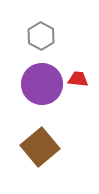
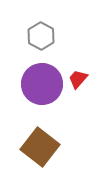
red trapezoid: rotated 55 degrees counterclockwise
brown square: rotated 12 degrees counterclockwise
